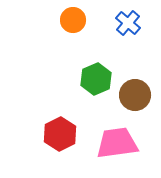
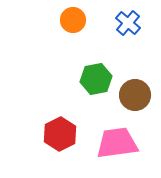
green hexagon: rotated 12 degrees clockwise
